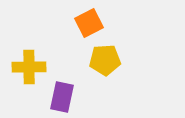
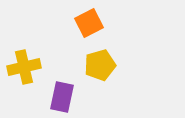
yellow pentagon: moved 5 px left, 5 px down; rotated 12 degrees counterclockwise
yellow cross: moved 5 px left; rotated 12 degrees counterclockwise
